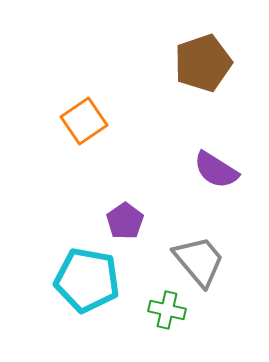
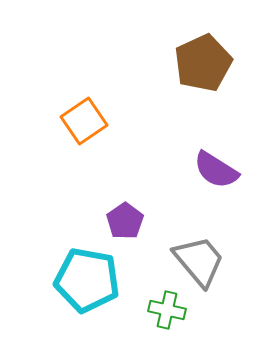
brown pentagon: rotated 6 degrees counterclockwise
